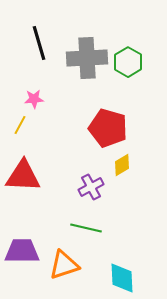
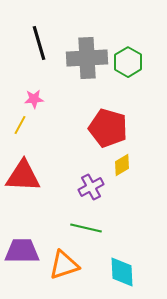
cyan diamond: moved 6 px up
